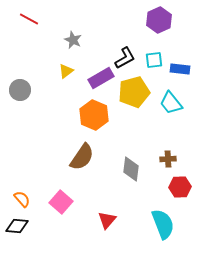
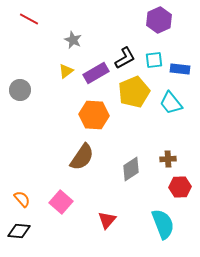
purple rectangle: moved 5 px left, 5 px up
yellow pentagon: rotated 8 degrees counterclockwise
orange hexagon: rotated 20 degrees counterclockwise
gray diamond: rotated 50 degrees clockwise
black diamond: moved 2 px right, 5 px down
